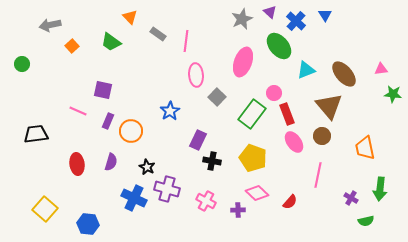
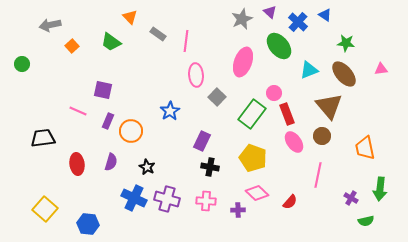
blue triangle at (325, 15): rotated 24 degrees counterclockwise
blue cross at (296, 21): moved 2 px right, 1 px down
cyan triangle at (306, 70): moved 3 px right
green star at (393, 94): moved 47 px left, 51 px up
black trapezoid at (36, 134): moved 7 px right, 4 px down
purple rectangle at (198, 140): moved 4 px right, 1 px down
black cross at (212, 161): moved 2 px left, 6 px down
purple cross at (167, 189): moved 10 px down
pink cross at (206, 201): rotated 24 degrees counterclockwise
